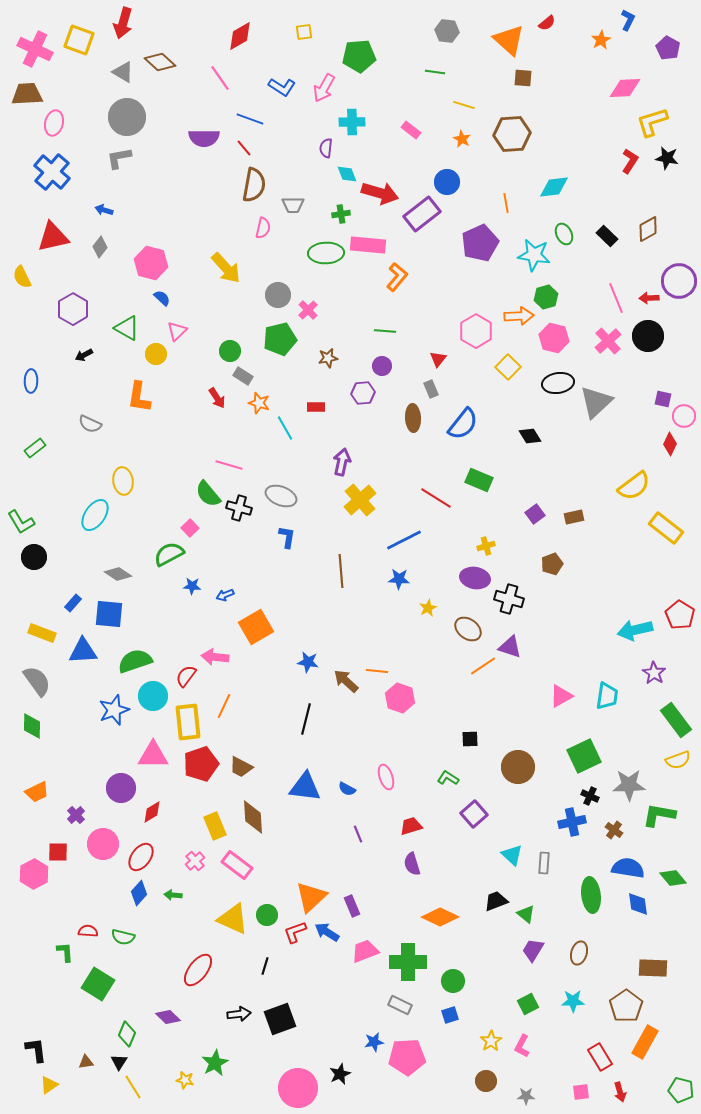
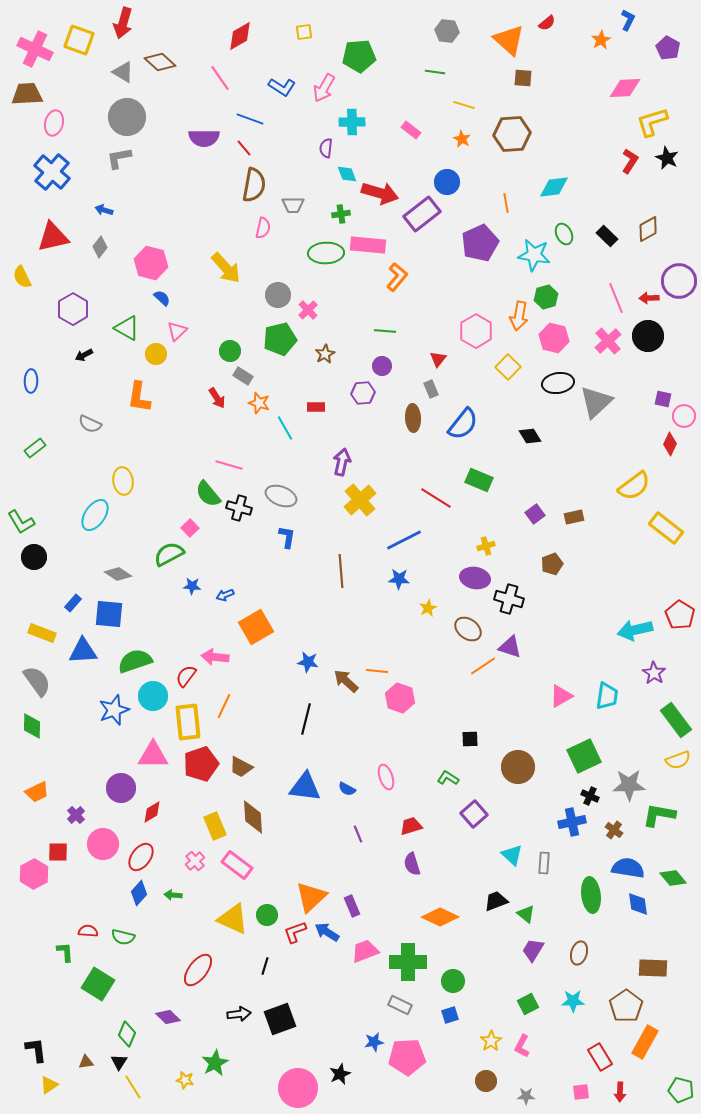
black star at (667, 158): rotated 15 degrees clockwise
orange arrow at (519, 316): rotated 104 degrees clockwise
brown star at (328, 358): moved 3 px left, 4 px up; rotated 18 degrees counterclockwise
red arrow at (620, 1092): rotated 18 degrees clockwise
